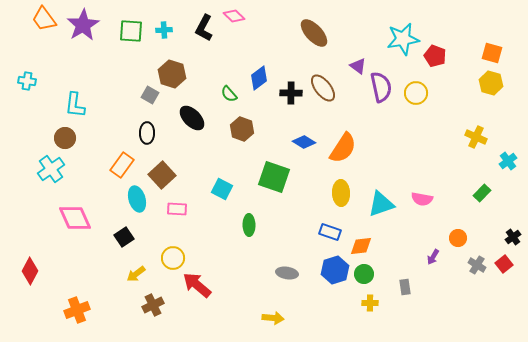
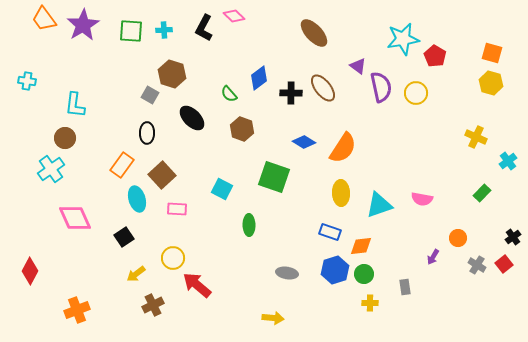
red pentagon at (435, 56): rotated 10 degrees clockwise
cyan triangle at (381, 204): moved 2 px left, 1 px down
